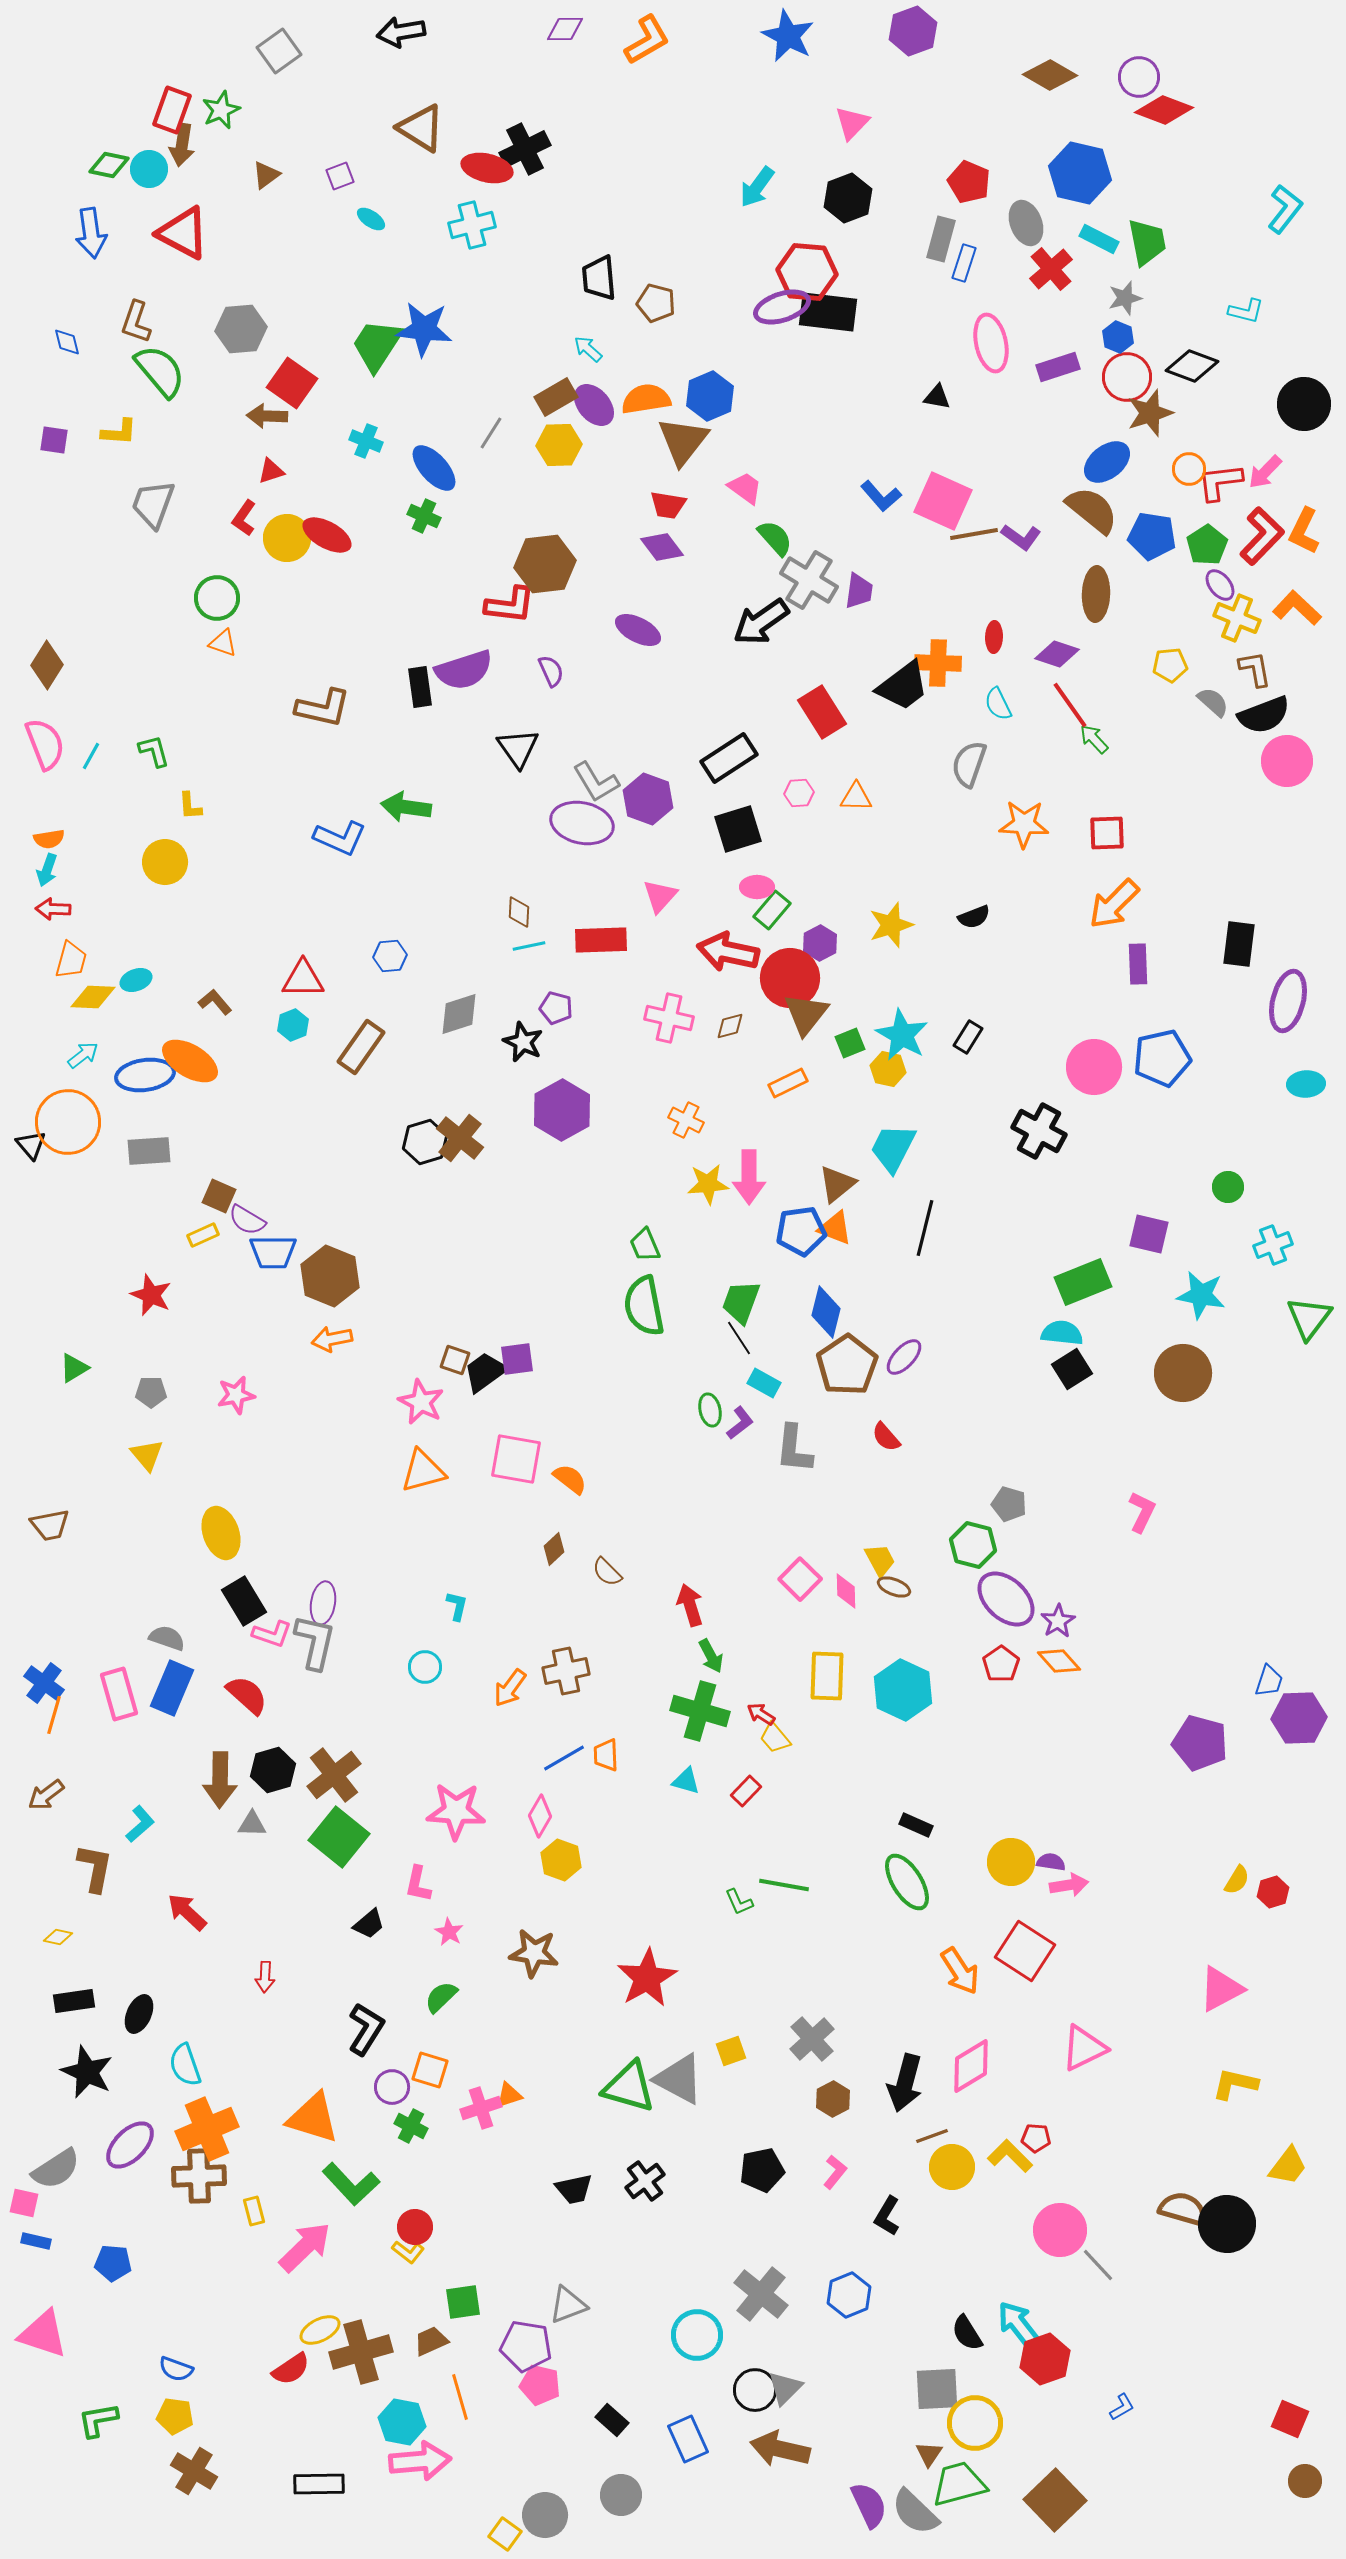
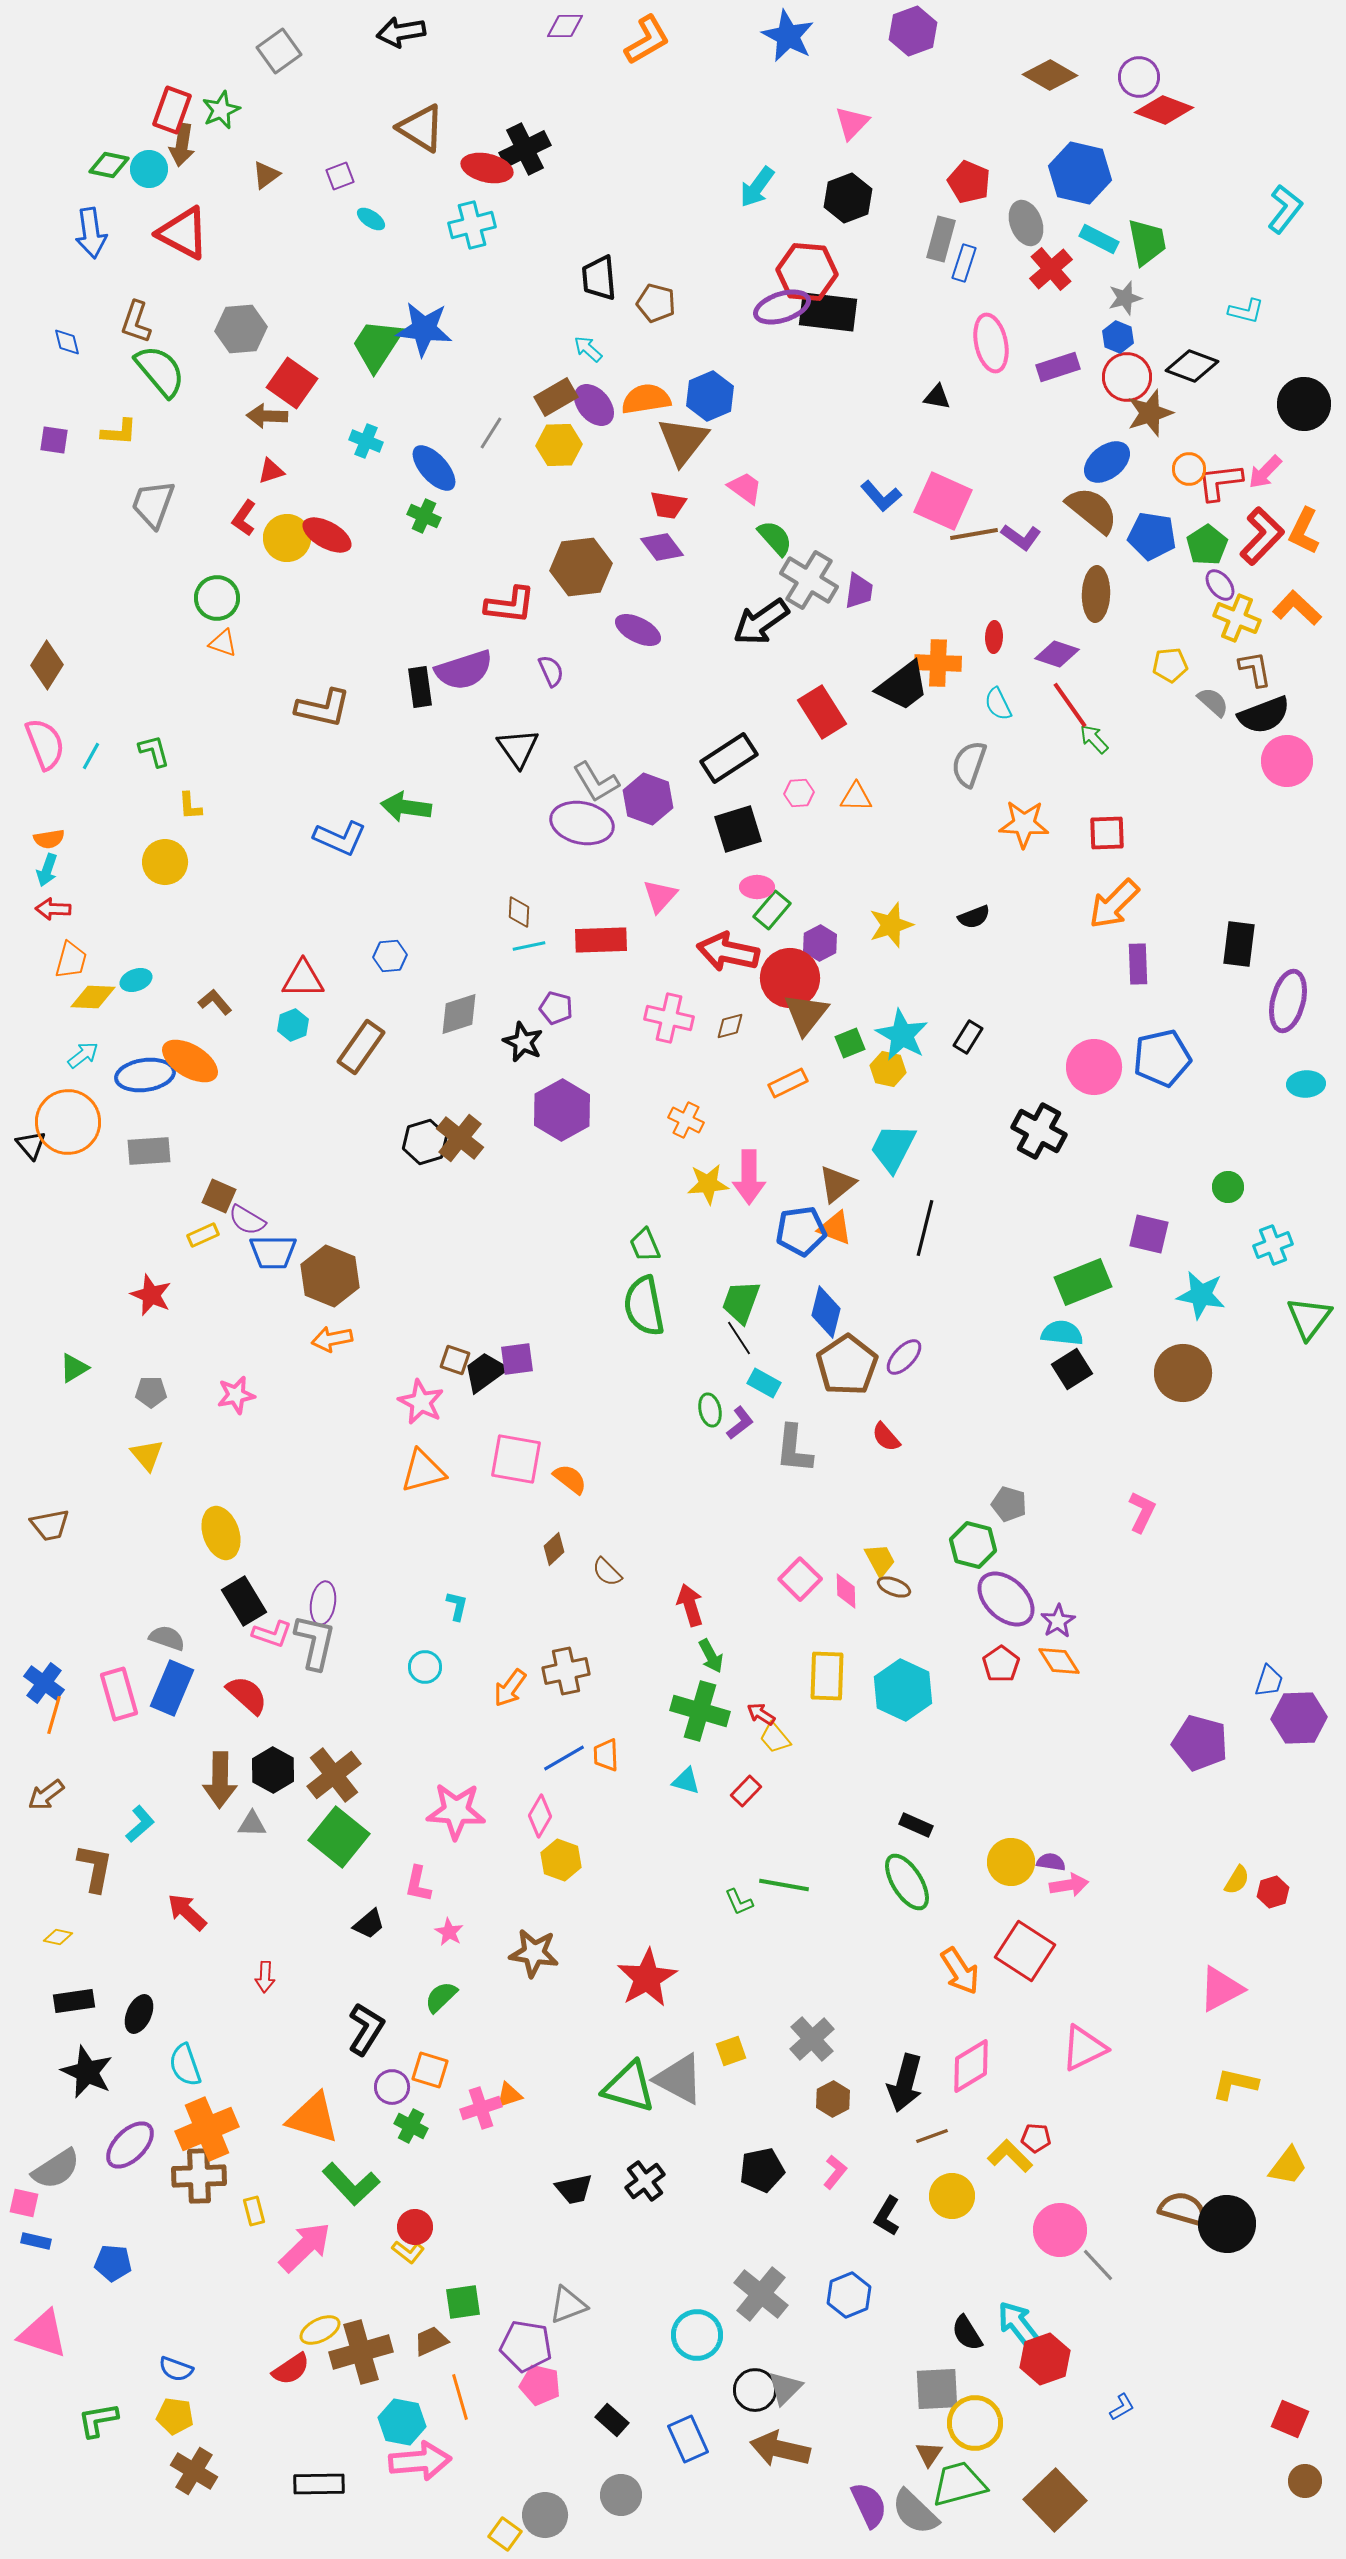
purple diamond at (565, 29): moved 3 px up
brown hexagon at (545, 564): moved 36 px right, 3 px down
orange diamond at (1059, 1661): rotated 9 degrees clockwise
black hexagon at (273, 1770): rotated 15 degrees counterclockwise
yellow circle at (952, 2167): moved 29 px down
